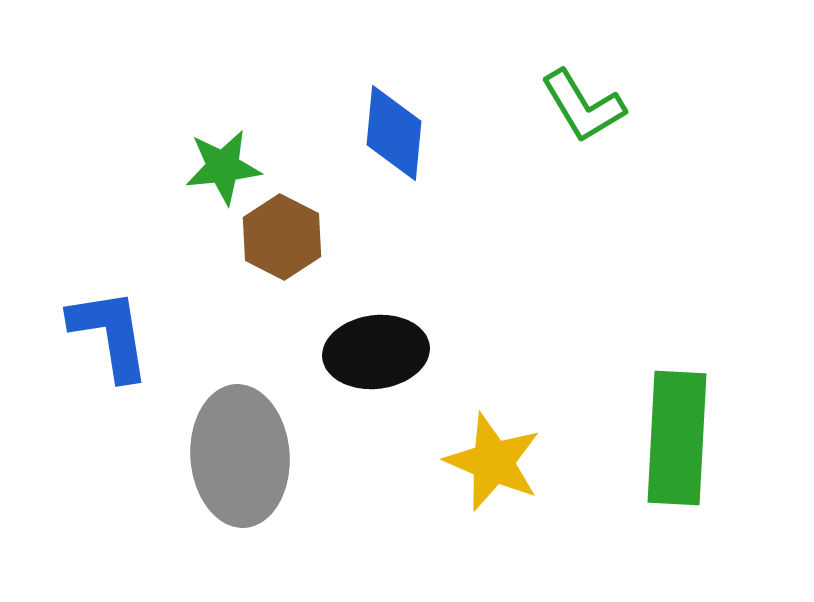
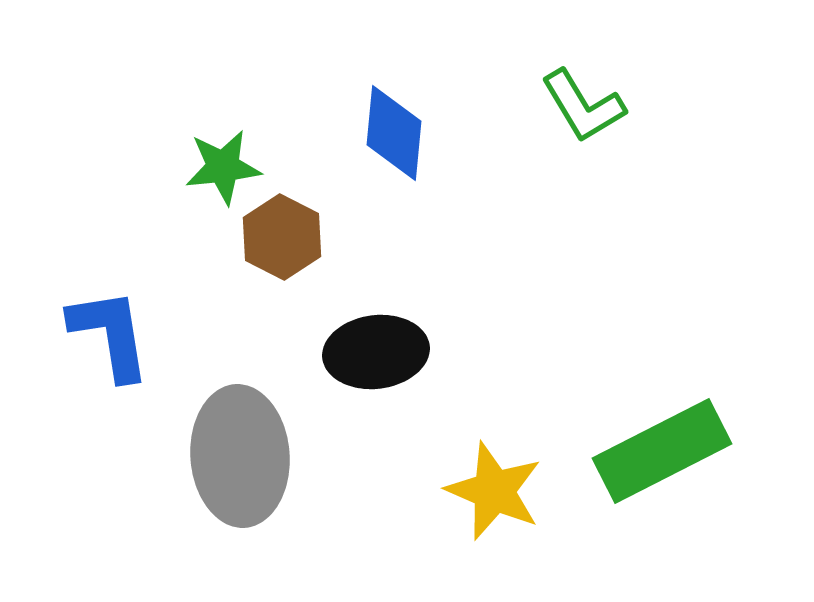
green rectangle: moved 15 px left, 13 px down; rotated 60 degrees clockwise
yellow star: moved 1 px right, 29 px down
